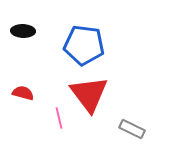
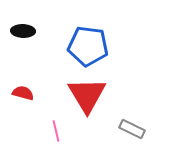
blue pentagon: moved 4 px right, 1 px down
red triangle: moved 2 px left, 1 px down; rotated 6 degrees clockwise
pink line: moved 3 px left, 13 px down
